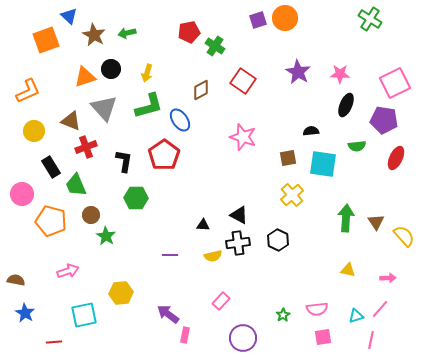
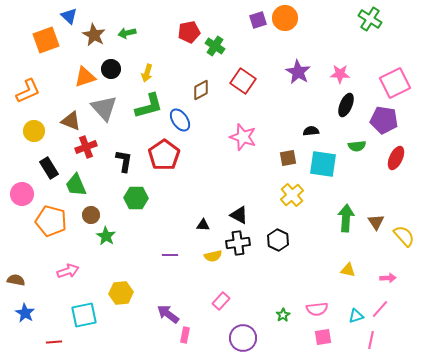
black rectangle at (51, 167): moved 2 px left, 1 px down
